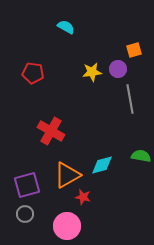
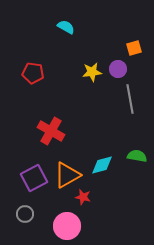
orange square: moved 2 px up
green semicircle: moved 4 px left
purple square: moved 7 px right, 7 px up; rotated 12 degrees counterclockwise
